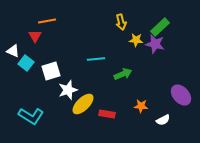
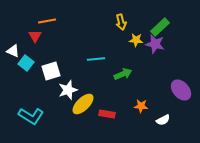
purple ellipse: moved 5 px up
